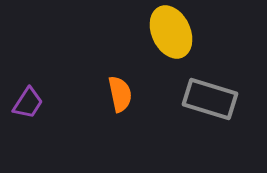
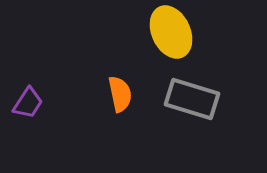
gray rectangle: moved 18 px left
